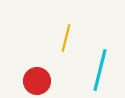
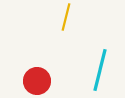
yellow line: moved 21 px up
